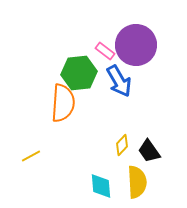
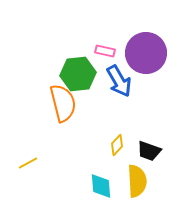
purple circle: moved 10 px right, 8 px down
pink rectangle: rotated 24 degrees counterclockwise
green hexagon: moved 1 px left, 1 px down
orange semicircle: rotated 18 degrees counterclockwise
yellow diamond: moved 5 px left
black trapezoid: rotated 35 degrees counterclockwise
yellow line: moved 3 px left, 7 px down
yellow semicircle: moved 1 px up
